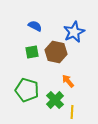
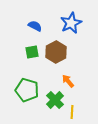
blue star: moved 3 px left, 9 px up
brown hexagon: rotated 20 degrees clockwise
